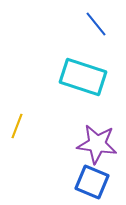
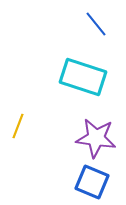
yellow line: moved 1 px right
purple star: moved 1 px left, 6 px up
